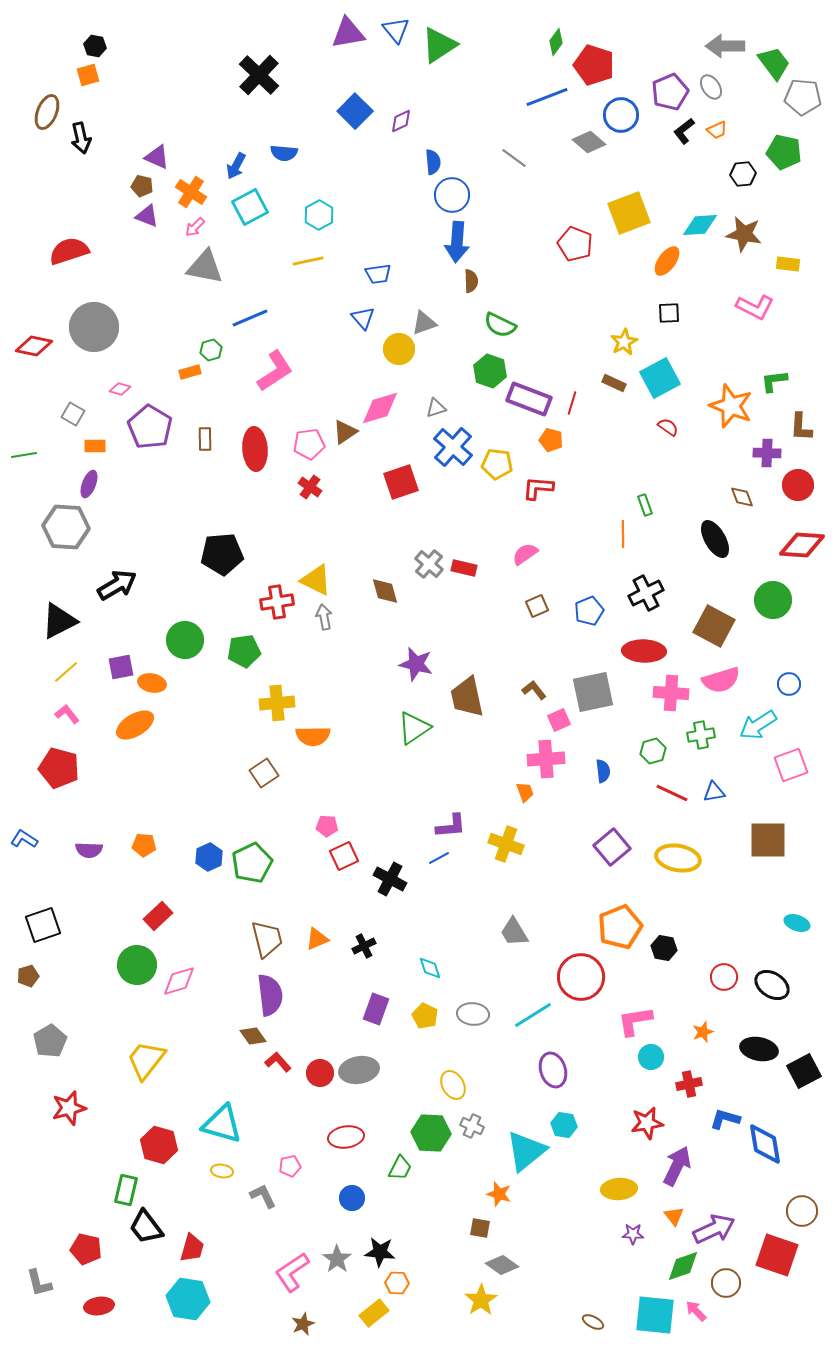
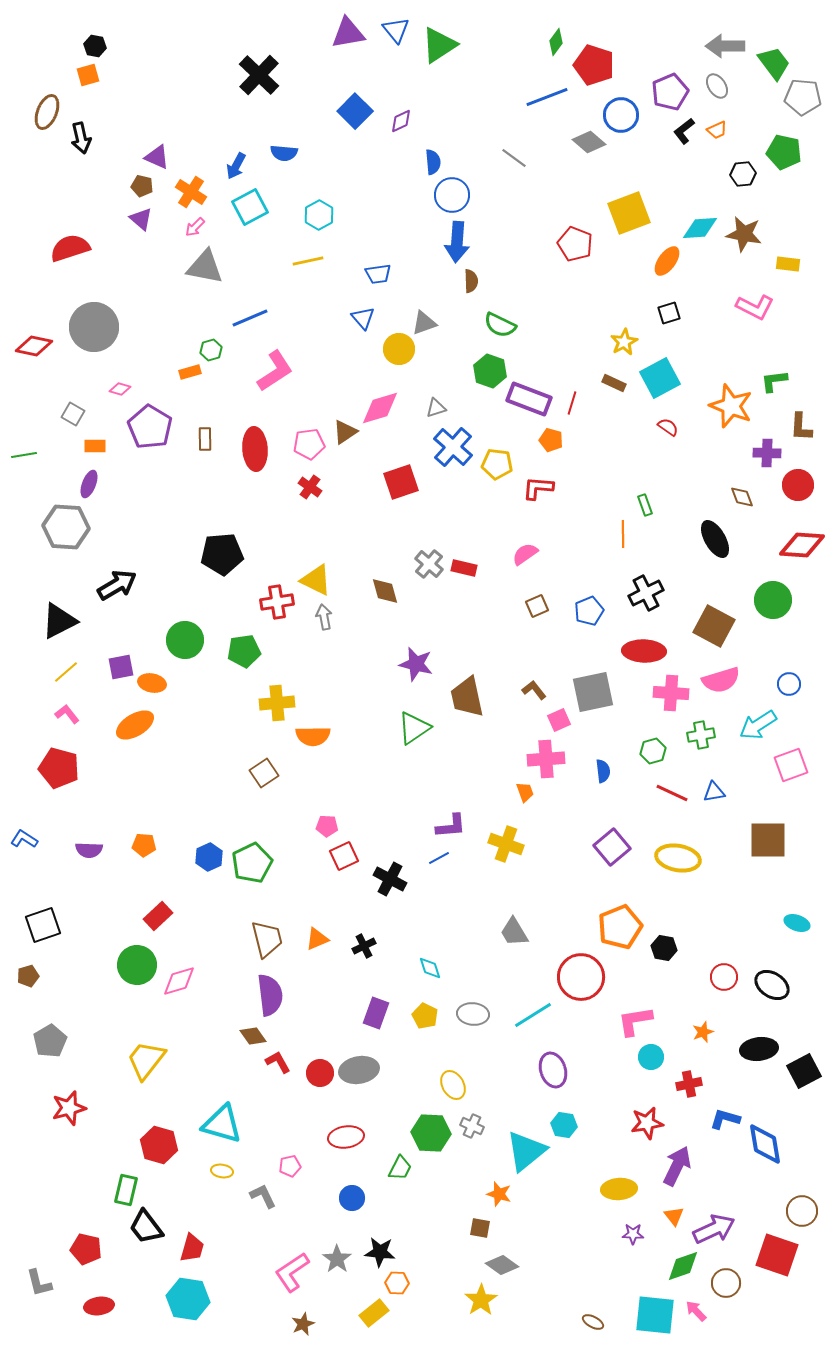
gray ellipse at (711, 87): moved 6 px right, 1 px up
purple triangle at (147, 216): moved 6 px left, 3 px down; rotated 20 degrees clockwise
cyan diamond at (700, 225): moved 3 px down
red semicircle at (69, 251): moved 1 px right, 3 px up
black square at (669, 313): rotated 15 degrees counterclockwise
purple rectangle at (376, 1009): moved 4 px down
black ellipse at (759, 1049): rotated 18 degrees counterclockwise
red L-shape at (278, 1062): rotated 12 degrees clockwise
